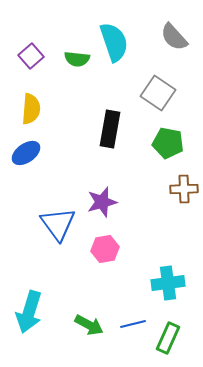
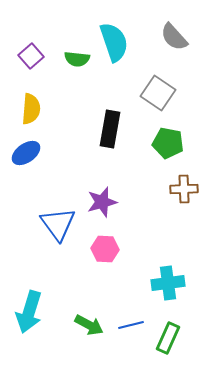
pink hexagon: rotated 12 degrees clockwise
blue line: moved 2 px left, 1 px down
